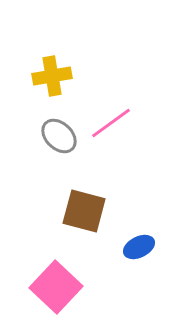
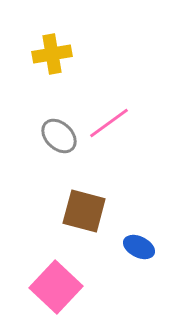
yellow cross: moved 22 px up
pink line: moved 2 px left
blue ellipse: rotated 52 degrees clockwise
